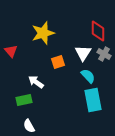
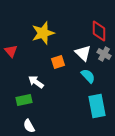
red diamond: moved 1 px right
white triangle: rotated 18 degrees counterclockwise
cyan rectangle: moved 4 px right, 6 px down
